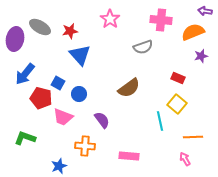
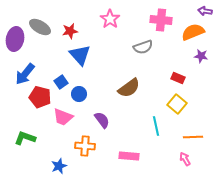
purple star: rotated 24 degrees clockwise
blue square: moved 3 px right, 1 px up; rotated 24 degrees clockwise
red pentagon: moved 1 px left, 1 px up
cyan line: moved 4 px left, 5 px down
